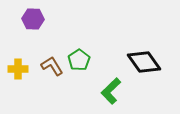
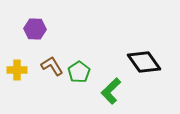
purple hexagon: moved 2 px right, 10 px down
green pentagon: moved 12 px down
yellow cross: moved 1 px left, 1 px down
